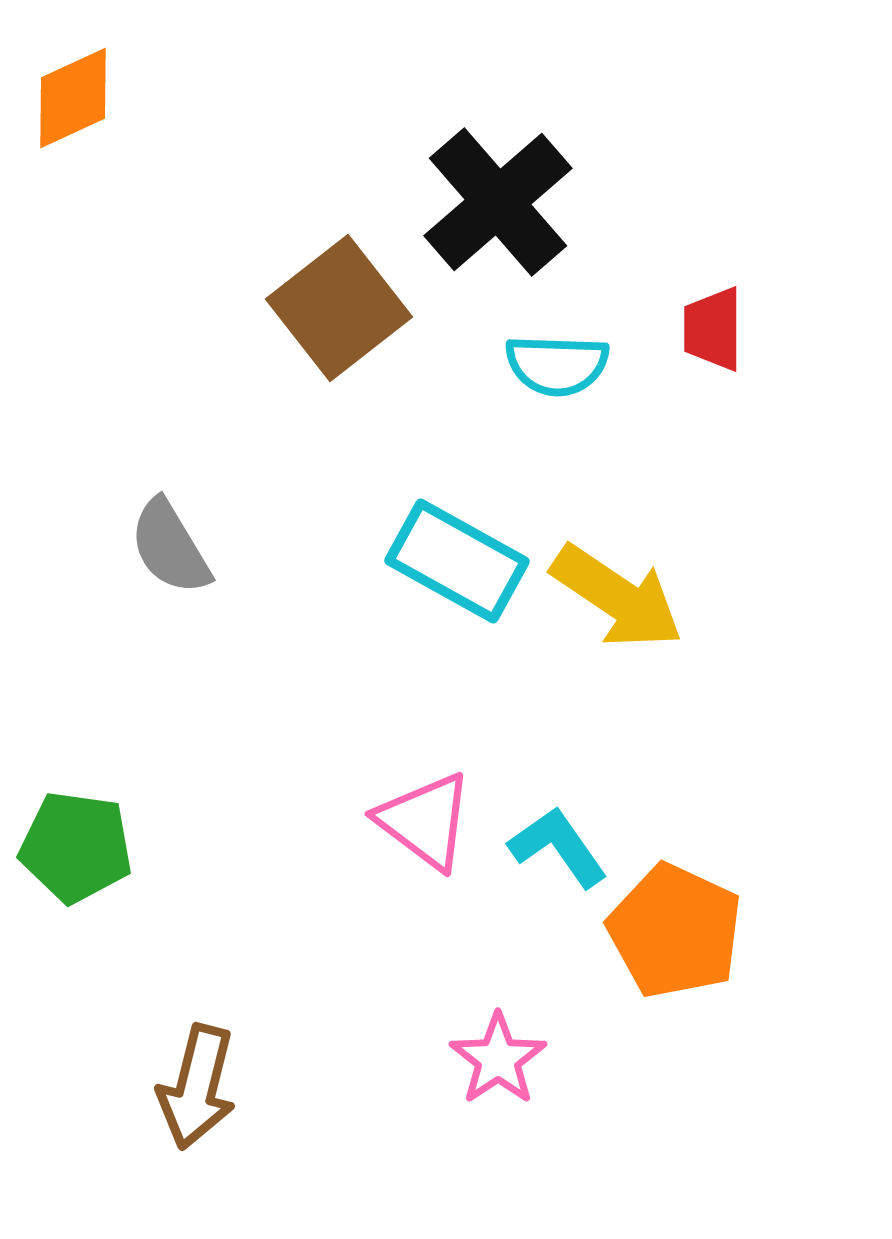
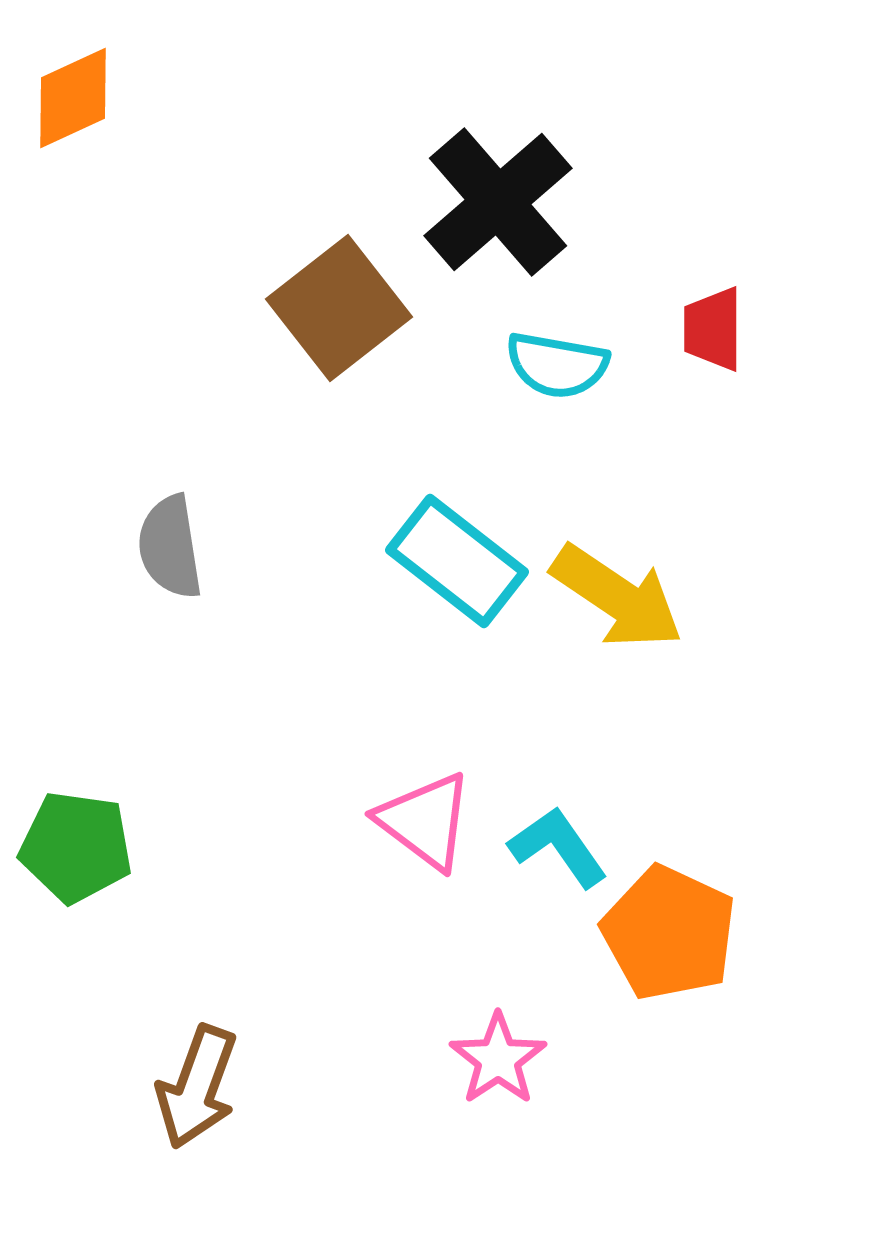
cyan semicircle: rotated 8 degrees clockwise
gray semicircle: rotated 22 degrees clockwise
cyan rectangle: rotated 9 degrees clockwise
orange pentagon: moved 6 px left, 2 px down
brown arrow: rotated 6 degrees clockwise
